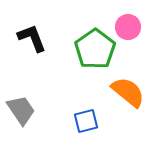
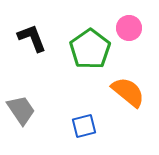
pink circle: moved 1 px right, 1 px down
green pentagon: moved 5 px left
blue square: moved 2 px left, 5 px down
